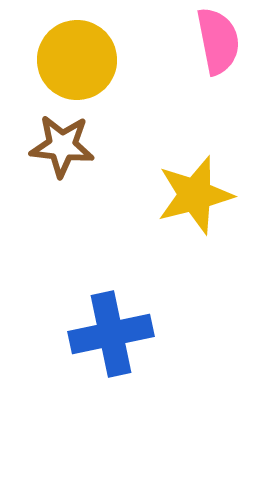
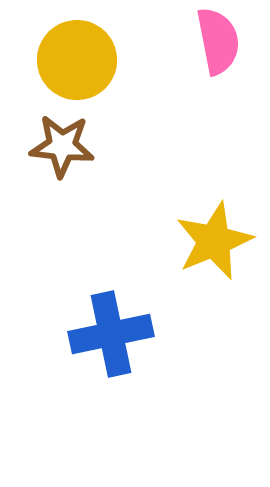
yellow star: moved 19 px right, 46 px down; rotated 8 degrees counterclockwise
